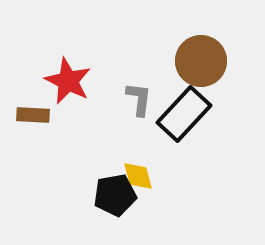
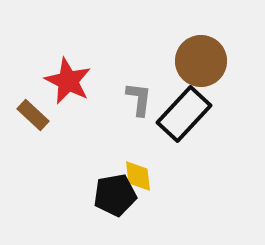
brown rectangle: rotated 40 degrees clockwise
yellow diamond: rotated 8 degrees clockwise
